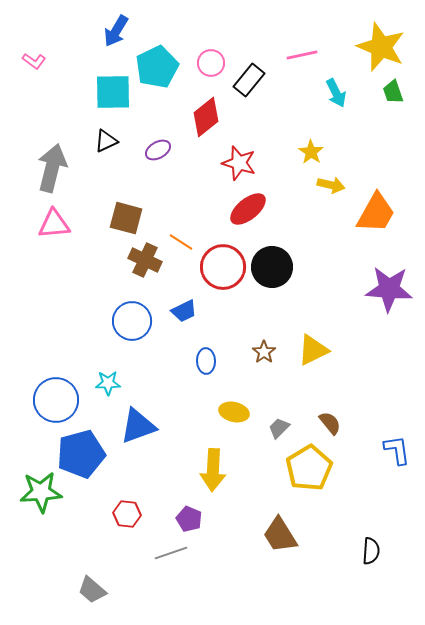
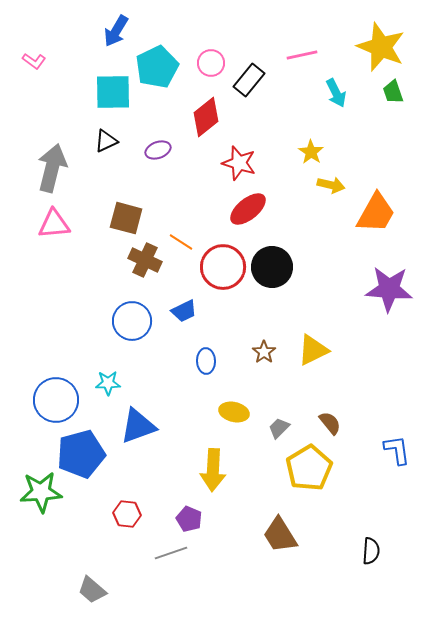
purple ellipse at (158, 150): rotated 10 degrees clockwise
